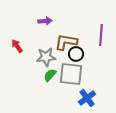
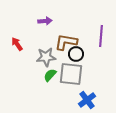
purple line: moved 1 px down
red arrow: moved 2 px up
blue cross: moved 2 px down
